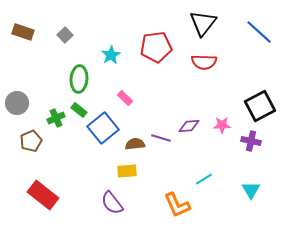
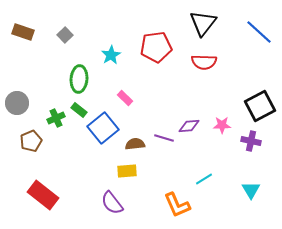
purple line: moved 3 px right
